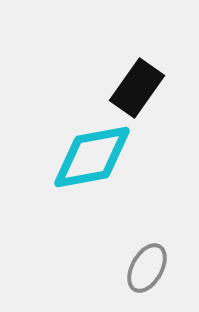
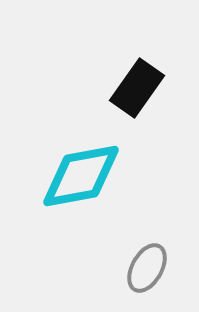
cyan diamond: moved 11 px left, 19 px down
